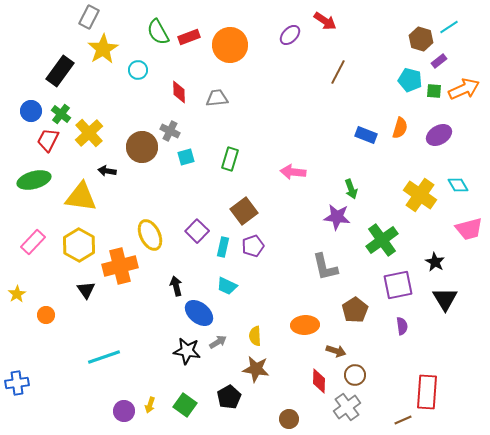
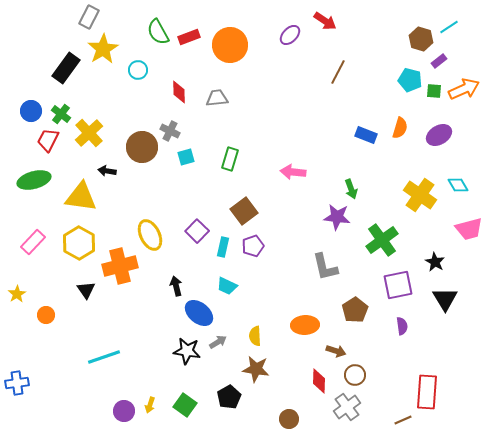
black rectangle at (60, 71): moved 6 px right, 3 px up
yellow hexagon at (79, 245): moved 2 px up
